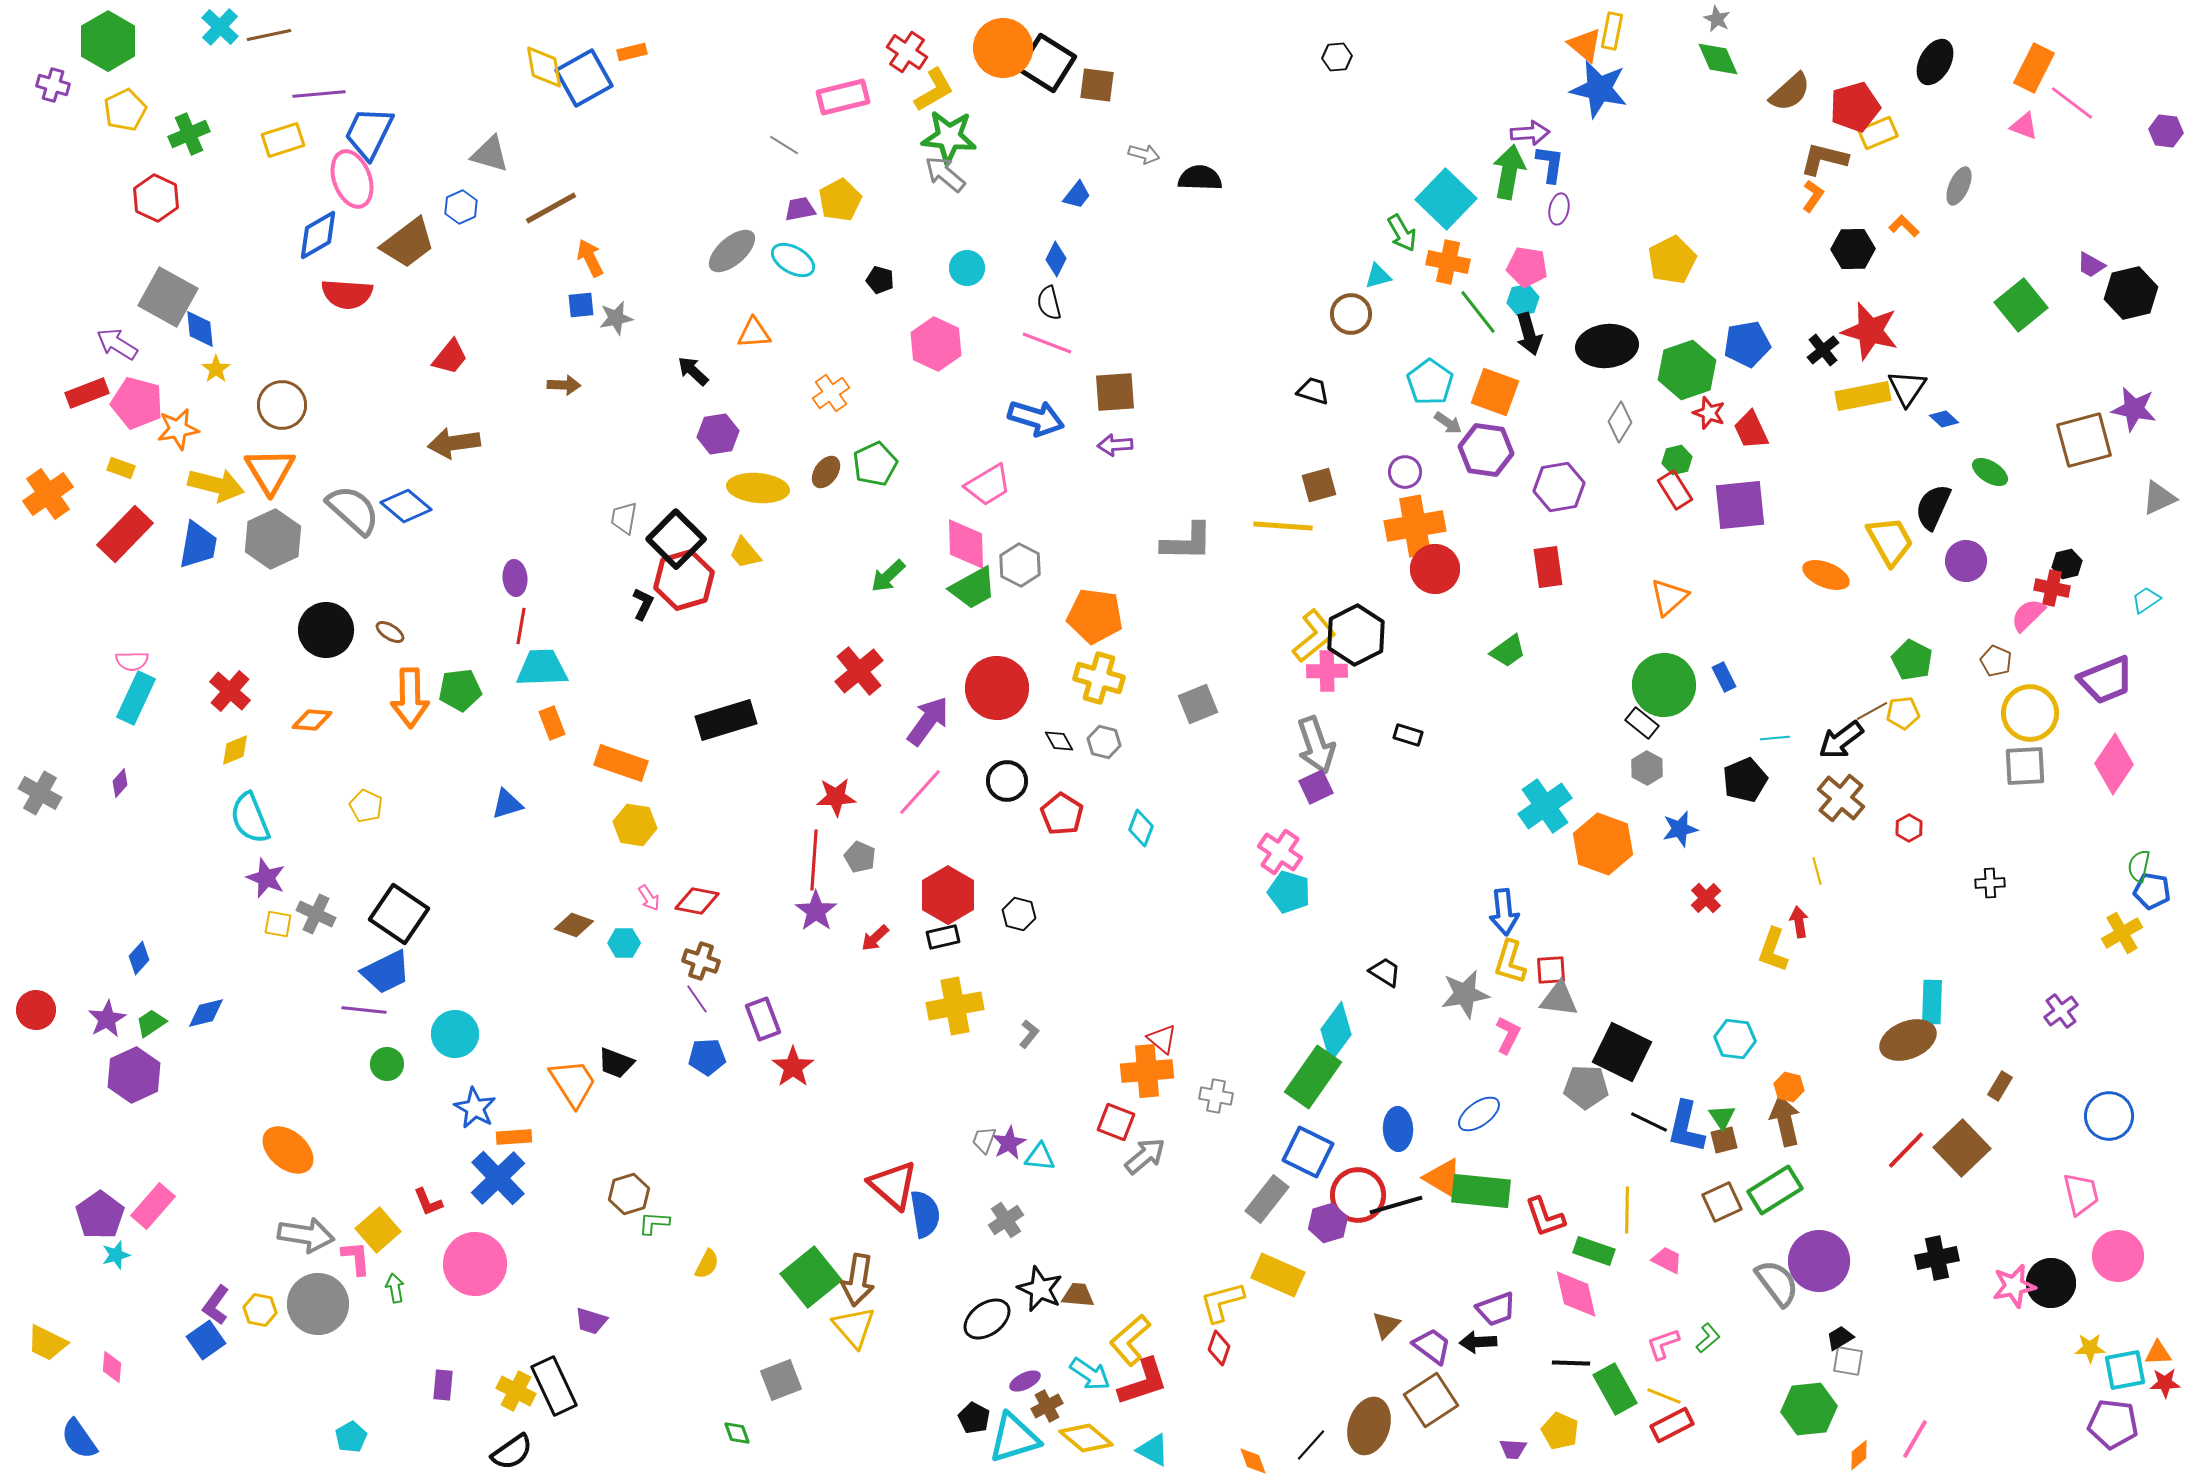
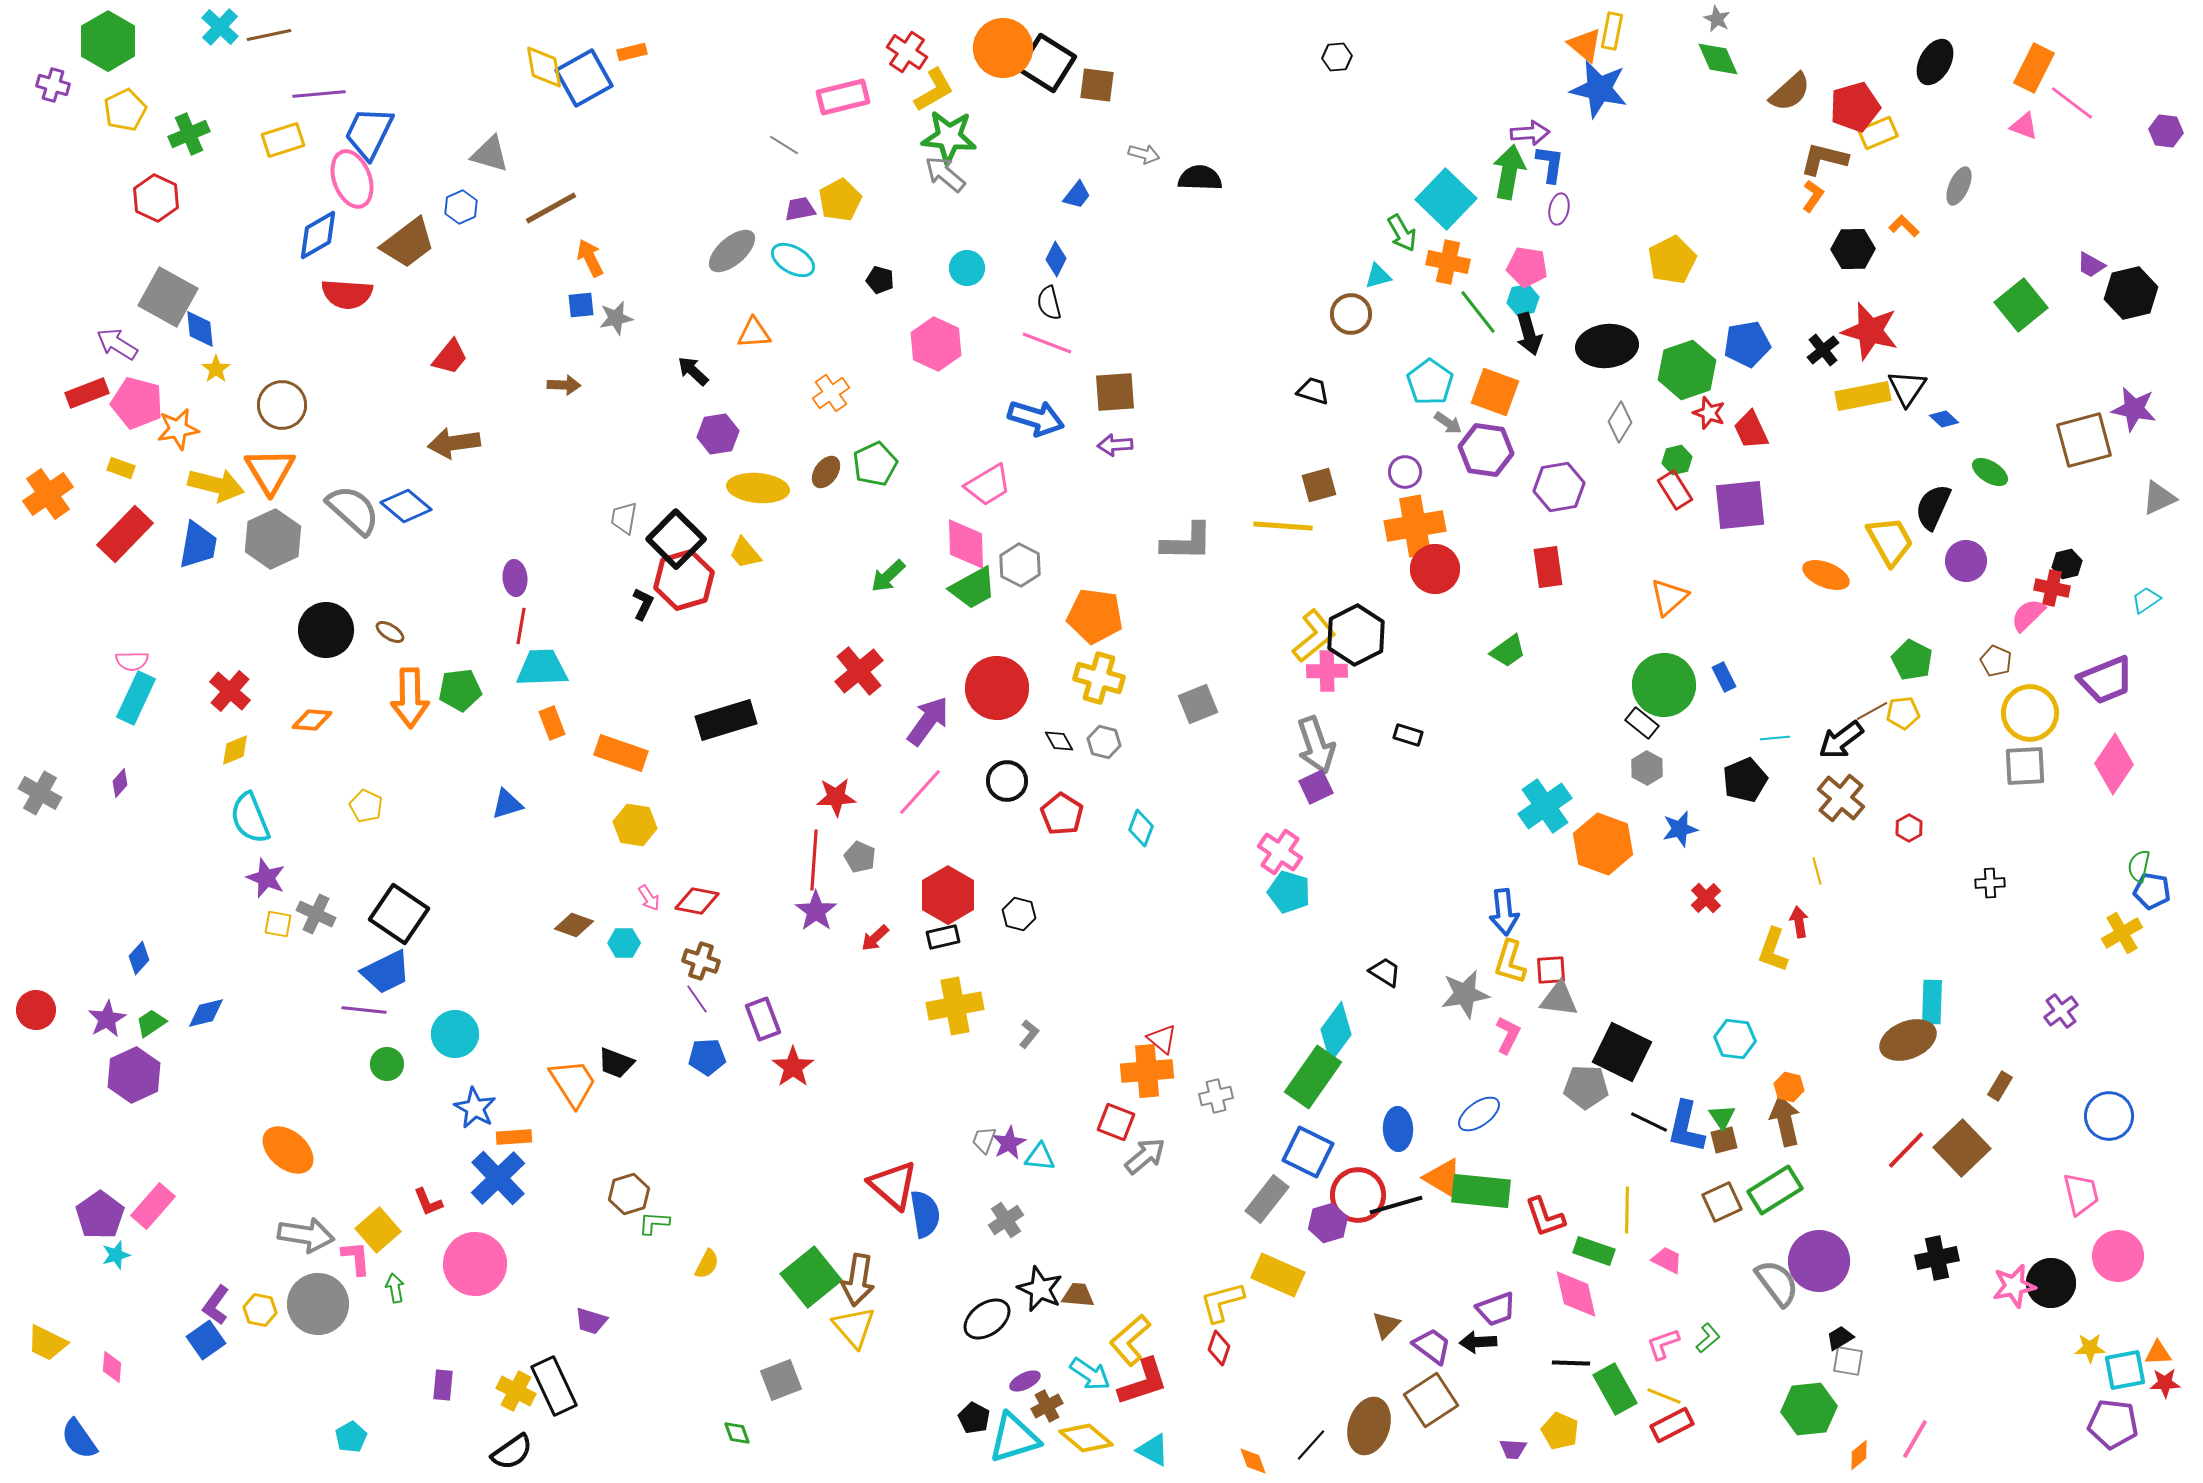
orange rectangle at (621, 763): moved 10 px up
gray cross at (1216, 1096): rotated 24 degrees counterclockwise
